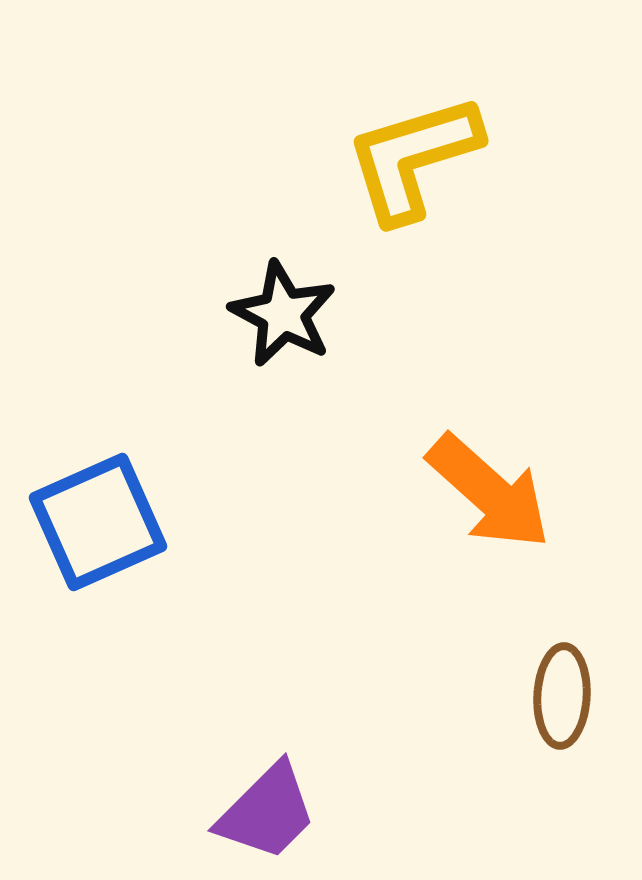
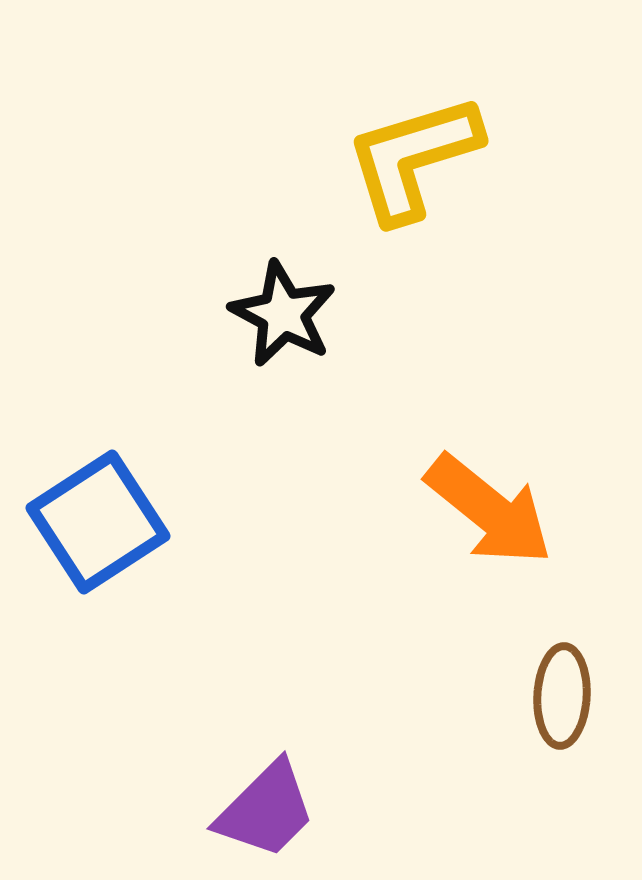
orange arrow: moved 18 px down; rotated 3 degrees counterclockwise
blue square: rotated 9 degrees counterclockwise
purple trapezoid: moved 1 px left, 2 px up
